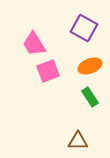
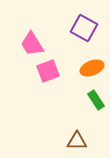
pink trapezoid: moved 2 px left
orange ellipse: moved 2 px right, 2 px down
green rectangle: moved 6 px right, 3 px down
brown triangle: moved 1 px left
